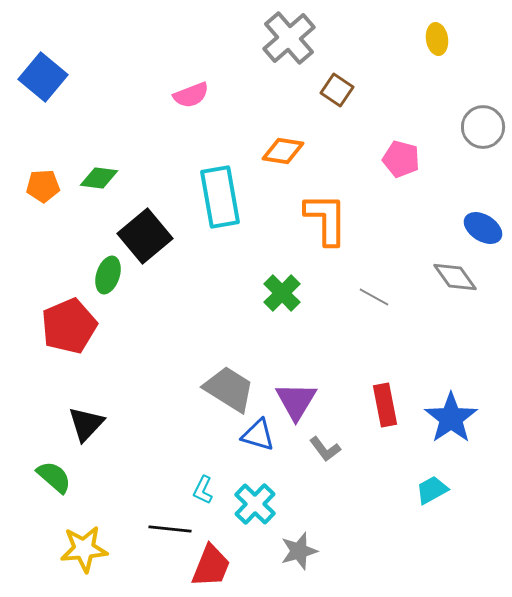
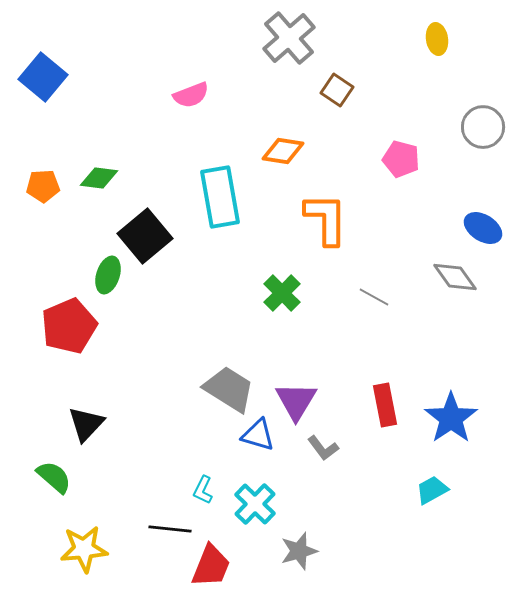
gray L-shape: moved 2 px left, 1 px up
